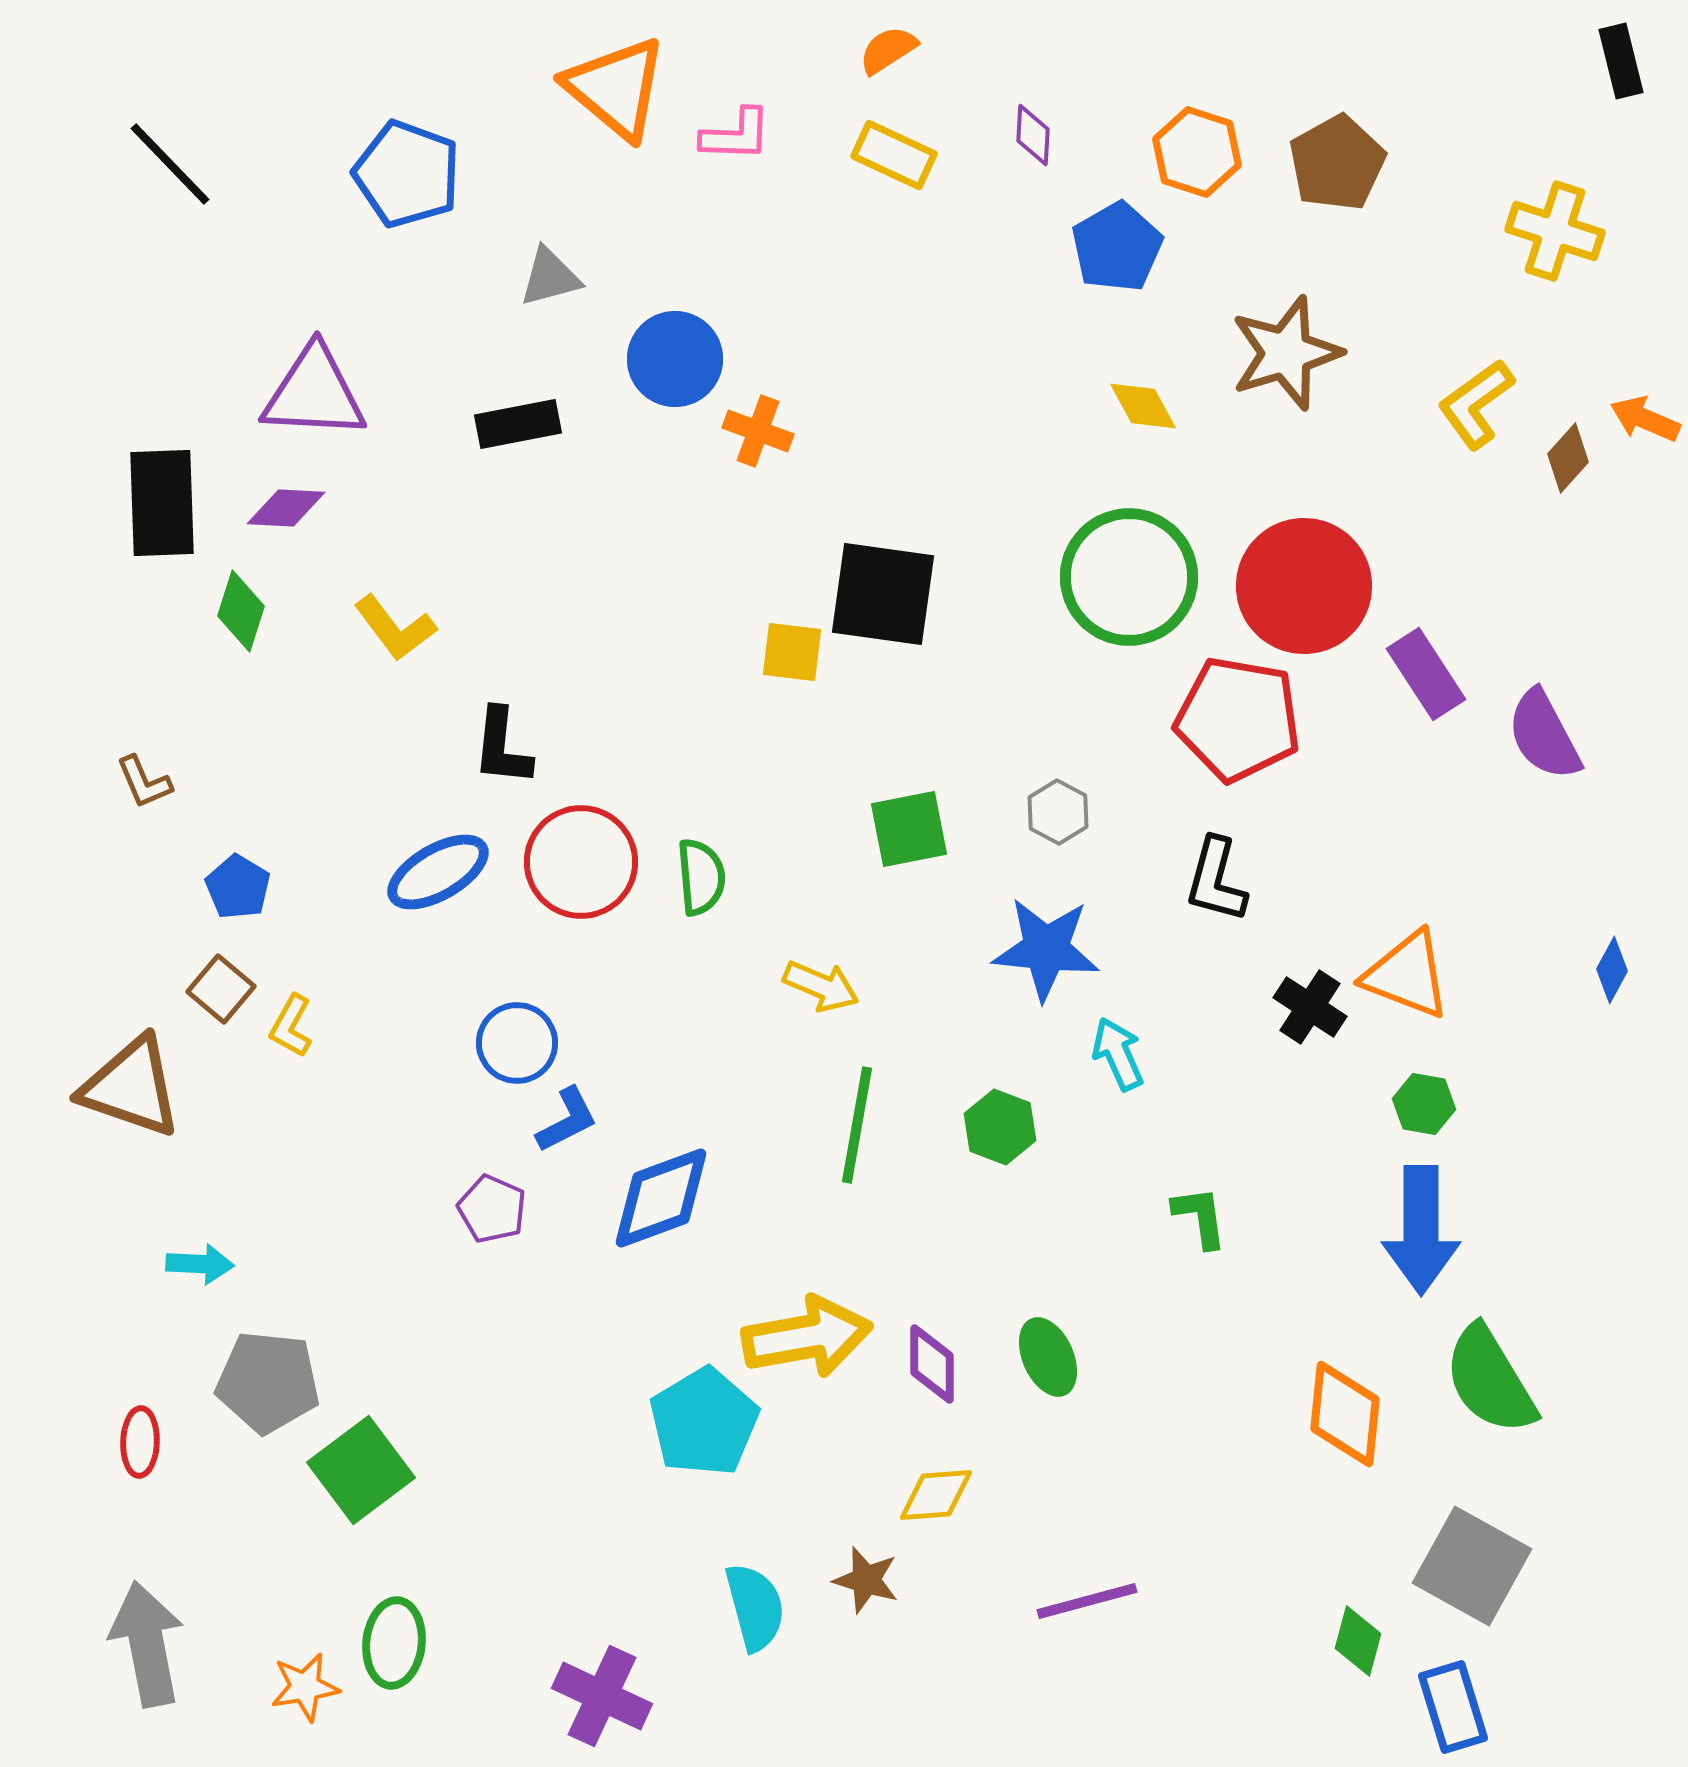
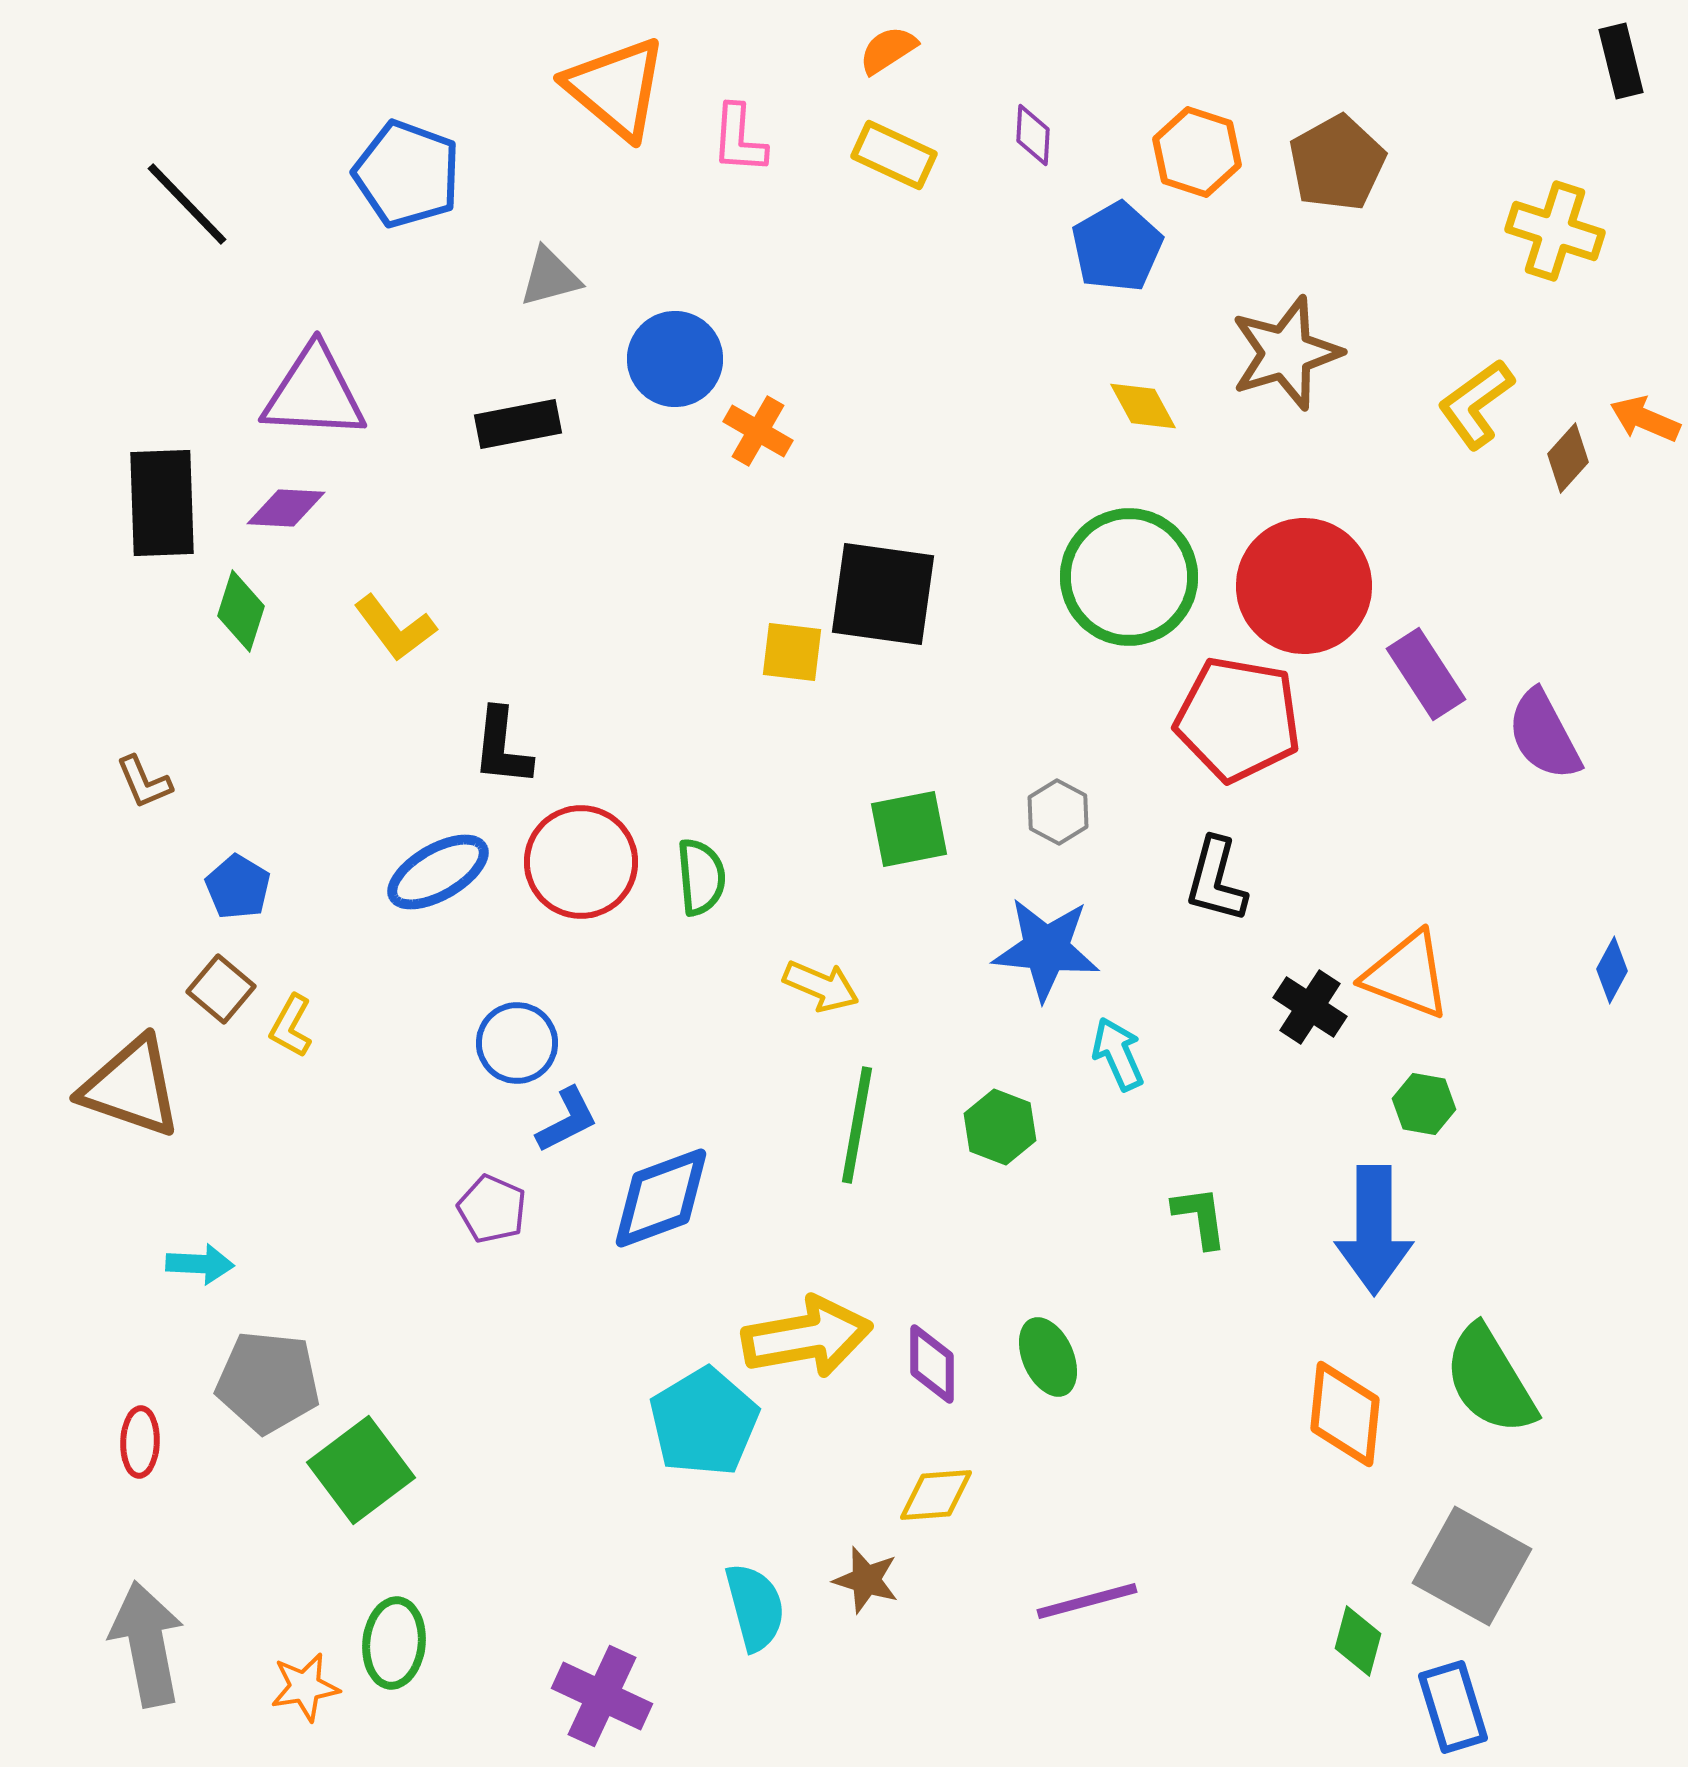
pink L-shape at (736, 135): moved 3 px right, 4 px down; rotated 92 degrees clockwise
black line at (170, 164): moved 17 px right, 40 px down
orange cross at (758, 431): rotated 10 degrees clockwise
blue arrow at (1421, 1230): moved 47 px left
